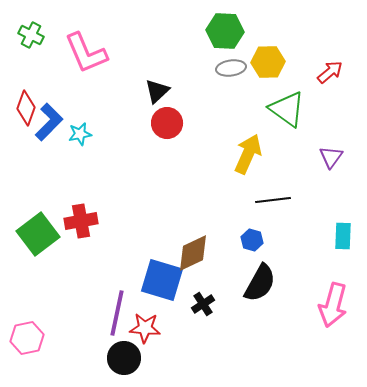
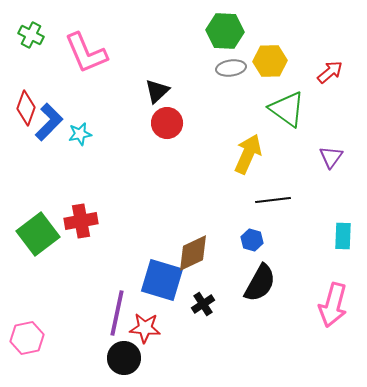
yellow hexagon: moved 2 px right, 1 px up
